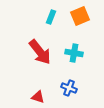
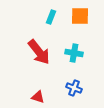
orange square: rotated 24 degrees clockwise
red arrow: moved 1 px left
blue cross: moved 5 px right
